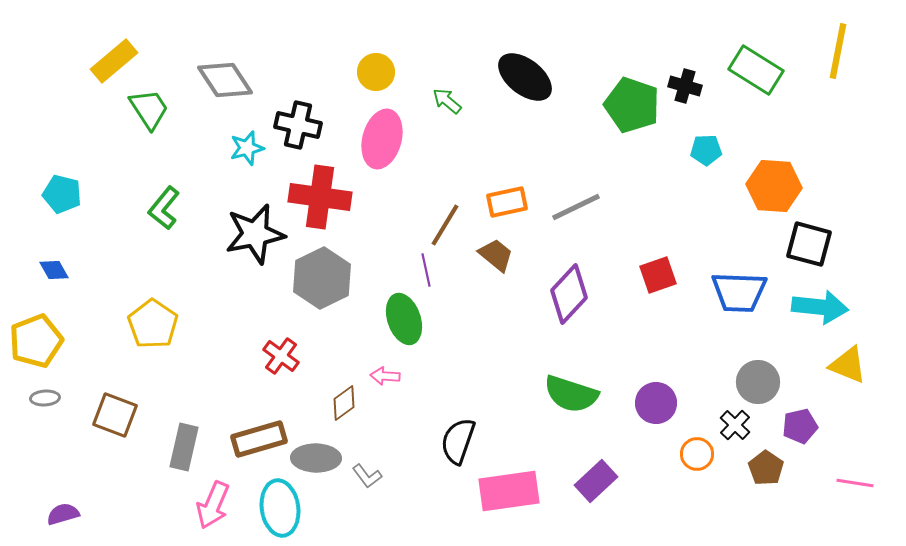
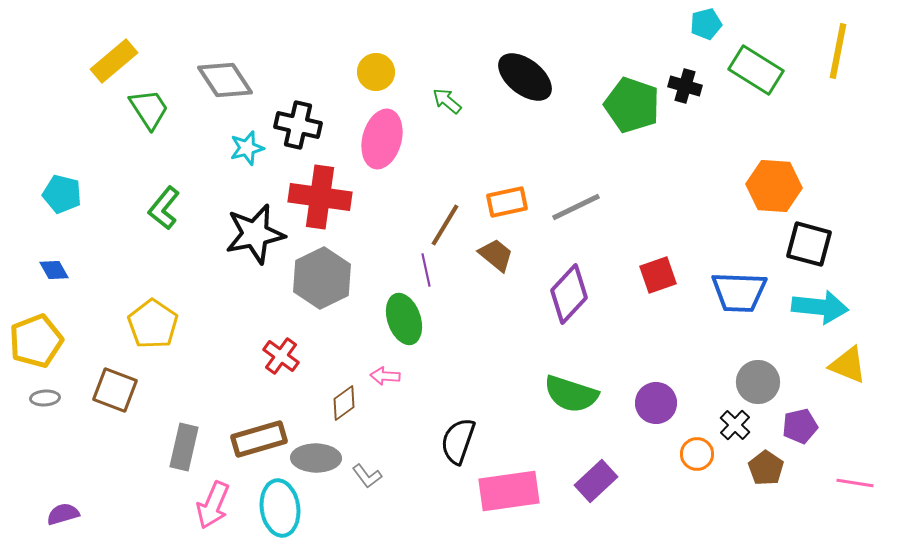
cyan pentagon at (706, 150): moved 126 px up; rotated 12 degrees counterclockwise
brown square at (115, 415): moved 25 px up
